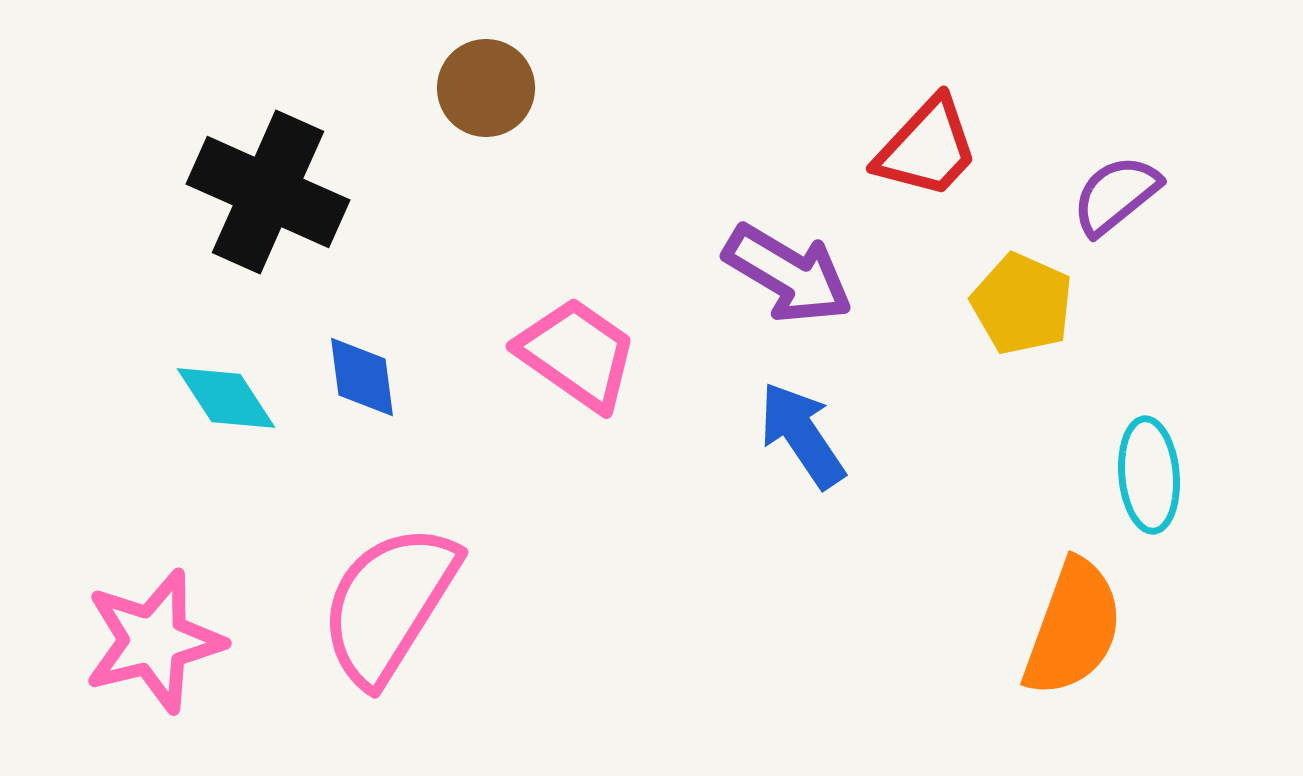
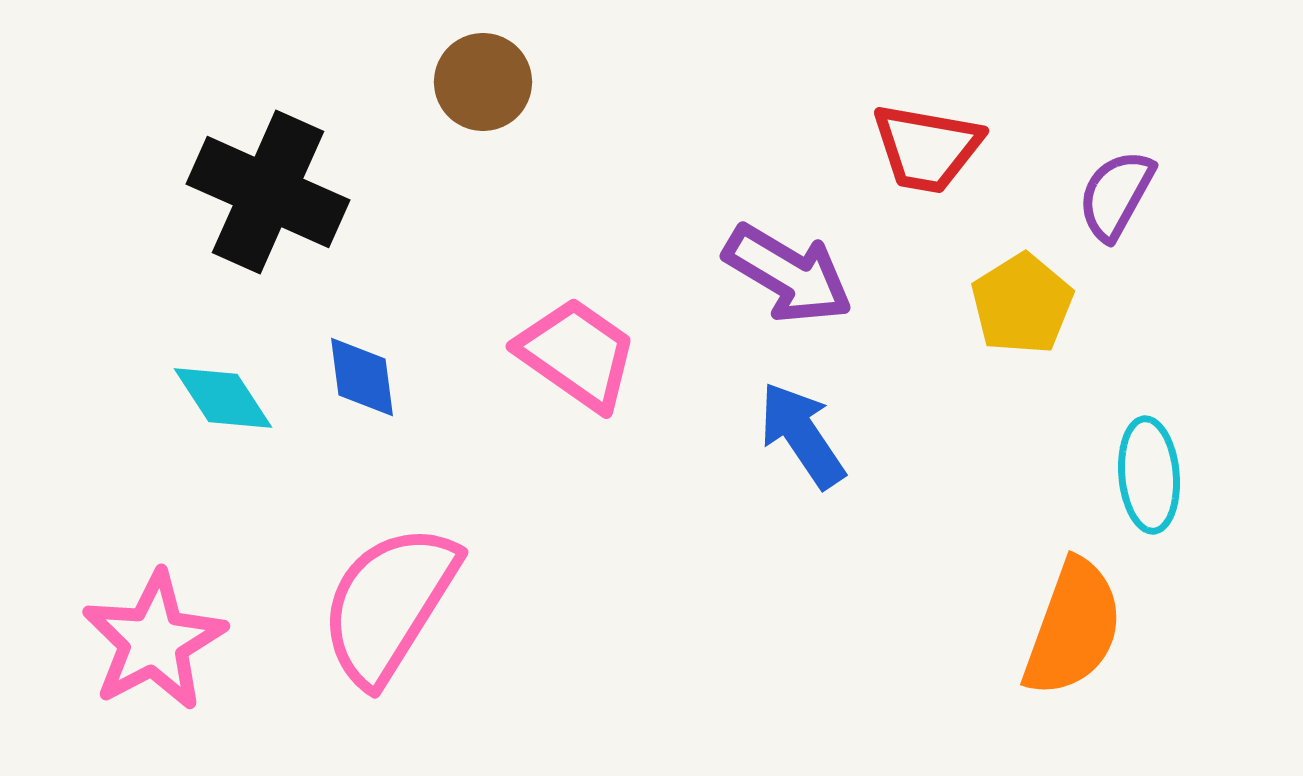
brown circle: moved 3 px left, 6 px up
red trapezoid: rotated 57 degrees clockwise
purple semicircle: rotated 22 degrees counterclockwise
yellow pentagon: rotated 16 degrees clockwise
cyan diamond: moved 3 px left
pink star: rotated 14 degrees counterclockwise
